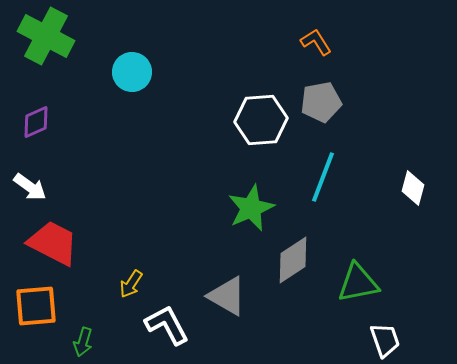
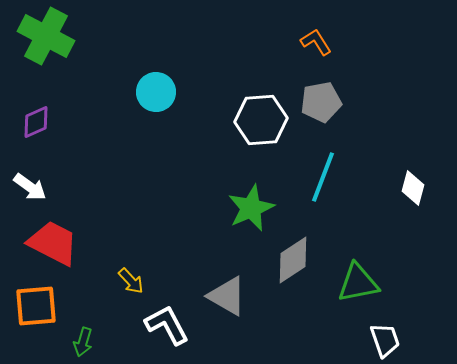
cyan circle: moved 24 px right, 20 px down
yellow arrow: moved 3 px up; rotated 76 degrees counterclockwise
